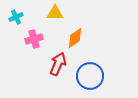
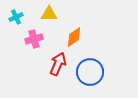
yellow triangle: moved 6 px left, 1 px down
orange diamond: moved 1 px left, 1 px up
blue circle: moved 4 px up
